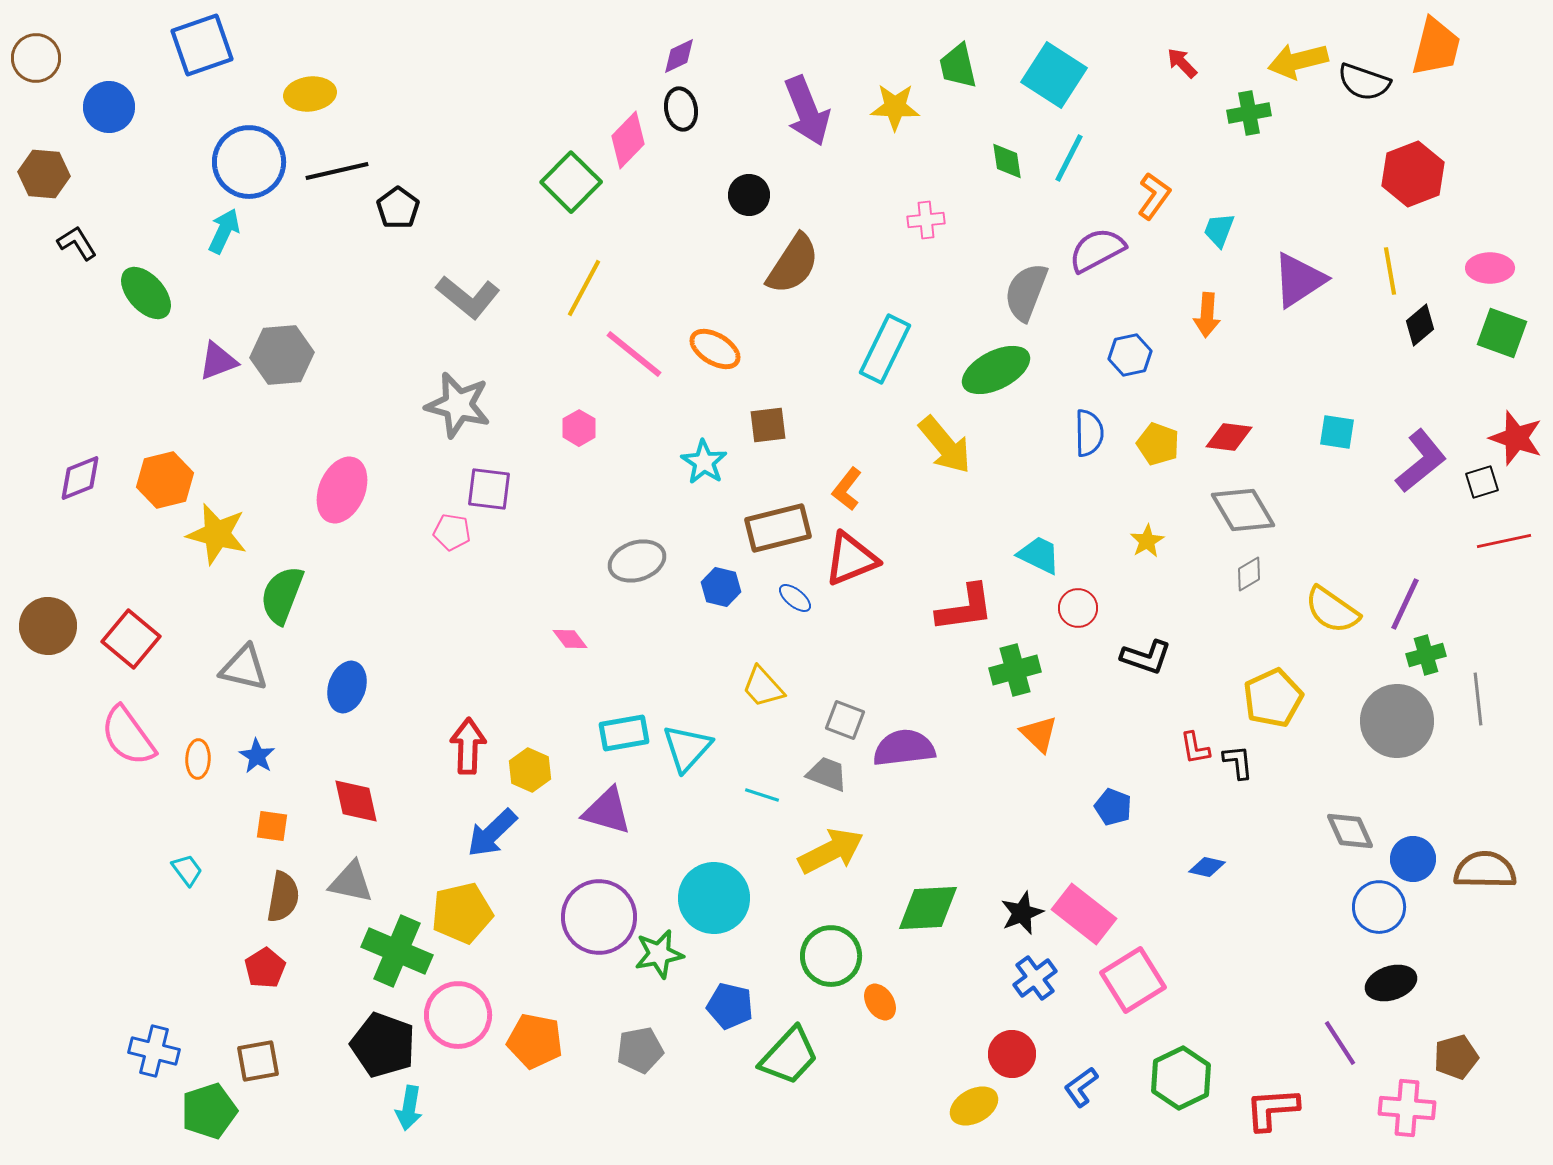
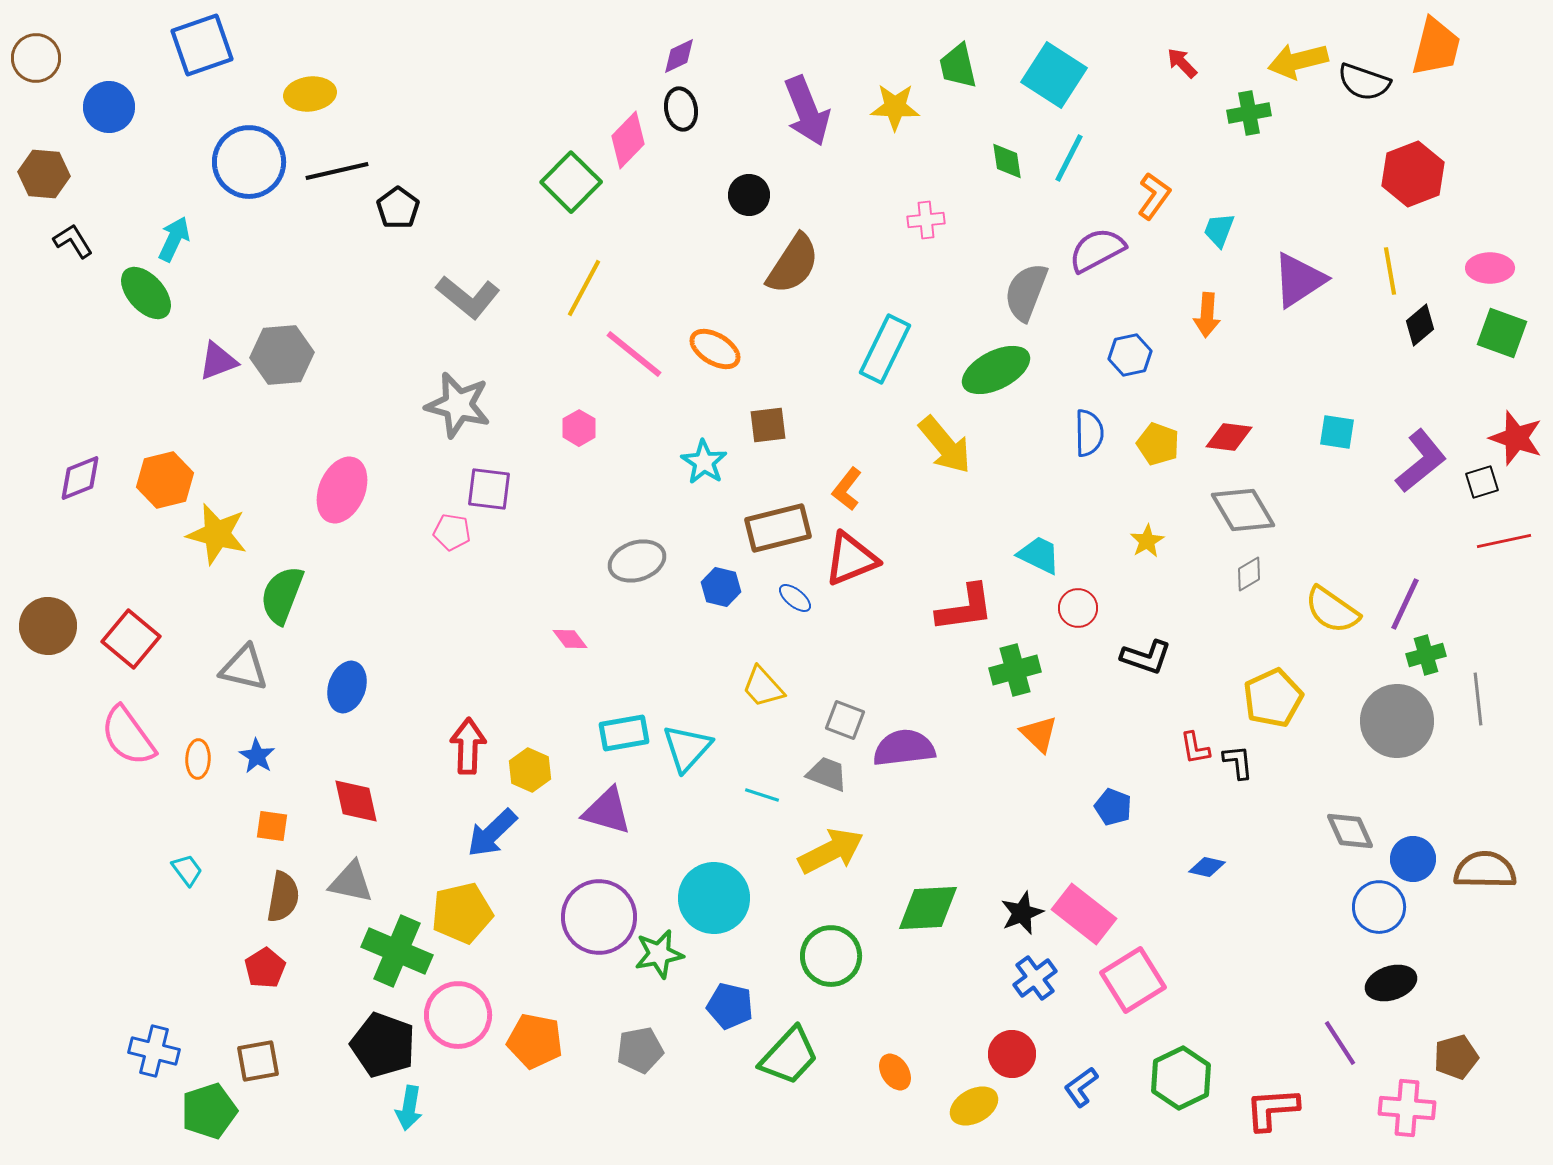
cyan arrow at (224, 231): moved 50 px left, 8 px down
black L-shape at (77, 243): moved 4 px left, 2 px up
orange ellipse at (880, 1002): moved 15 px right, 70 px down
